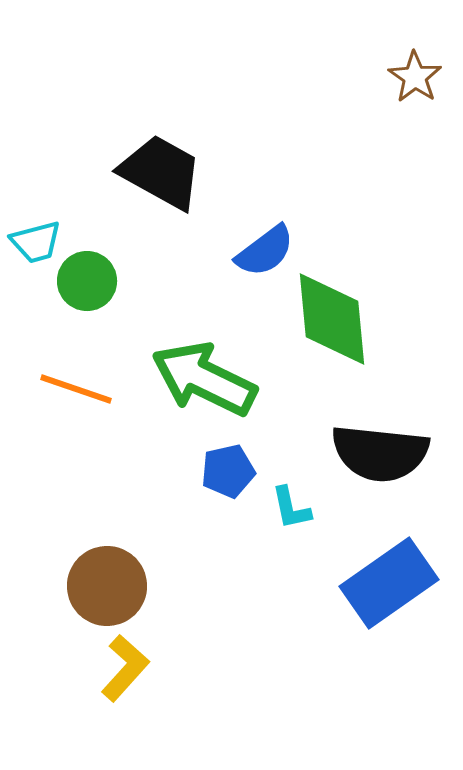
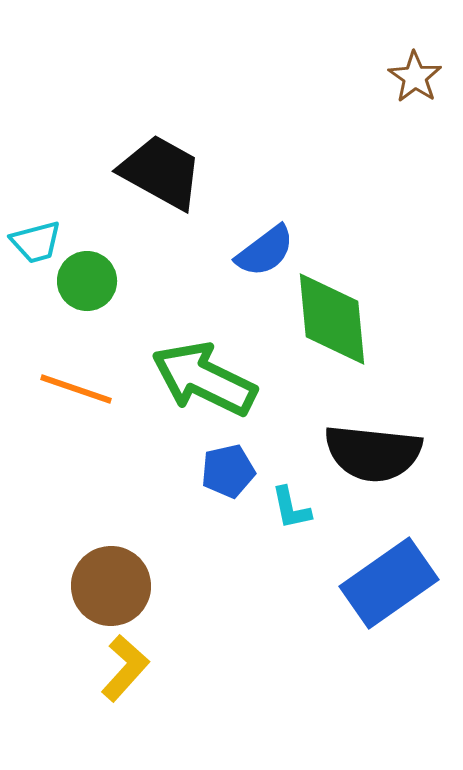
black semicircle: moved 7 px left
brown circle: moved 4 px right
